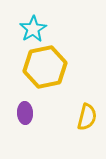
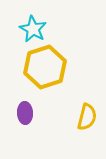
cyan star: rotated 12 degrees counterclockwise
yellow hexagon: rotated 6 degrees counterclockwise
